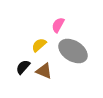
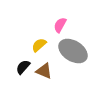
pink semicircle: moved 2 px right
